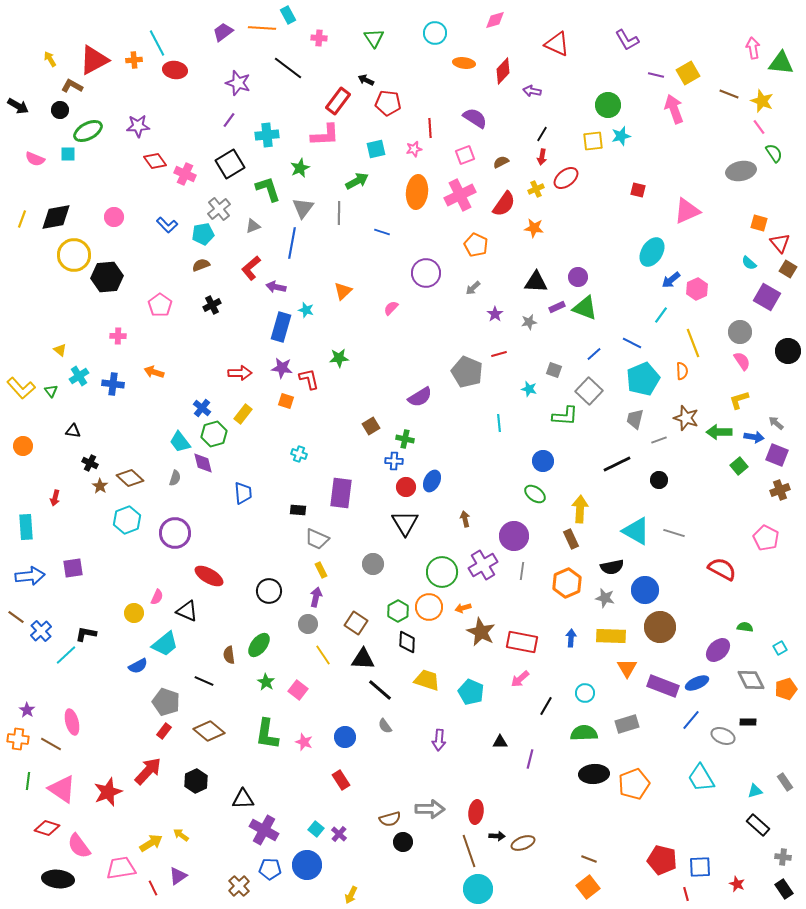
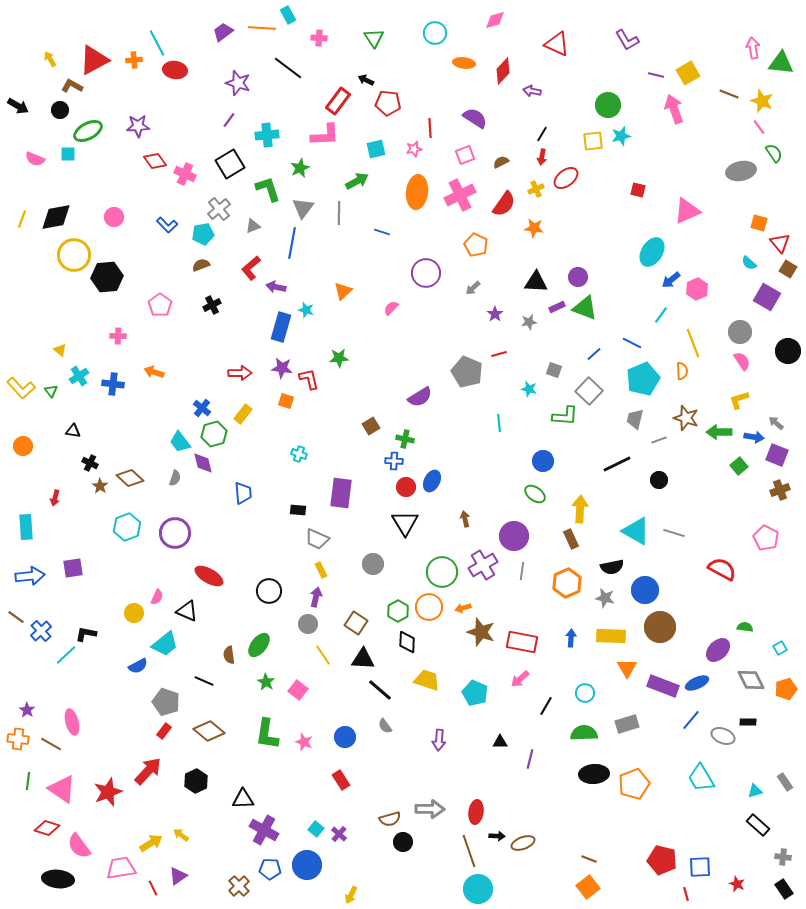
cyan hexagon at (127, 520): moved 7 px down
brown star at (481, 632): rotated 8 degrees counterclockwise
cyan pentagon at (471, 692): moved 4 px right, 1 px down
